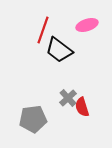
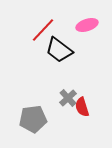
red line: rotated 24 degrees clockwise
